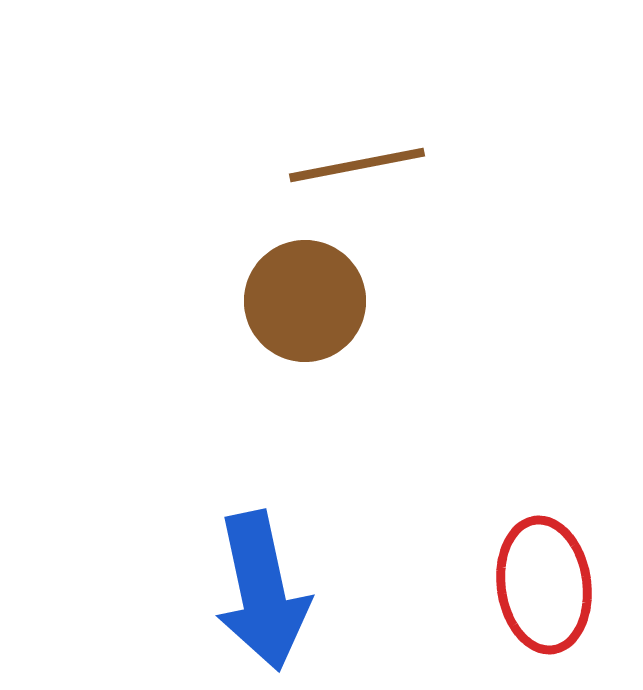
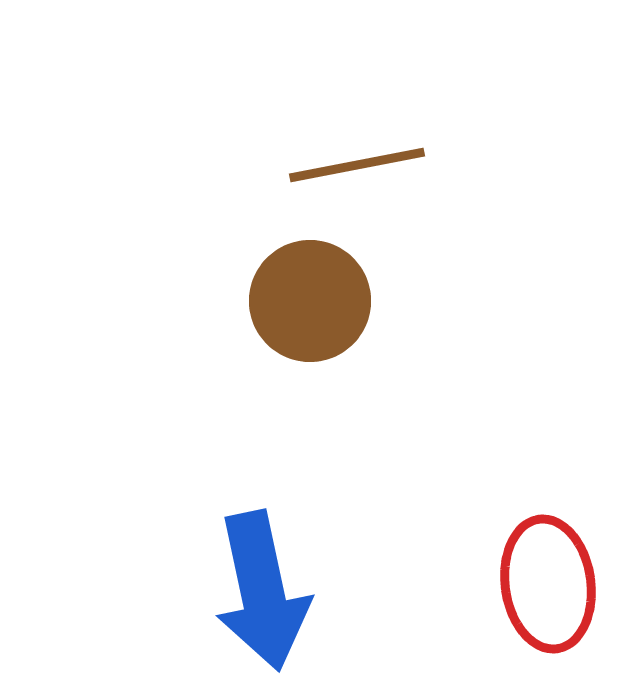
brown circle: moved 5 px right
red ellipse: moved 4 px right, 1 px up
